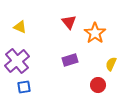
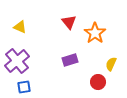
red circle: moved 3 px up
